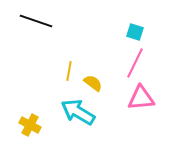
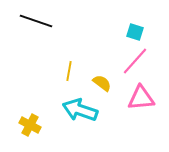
pink line: moved 2 px up; rotated 16 degrees clockwise
yellow semicircle: moved 9 px right
cyan arrow: moved 2 px right, 2 px up; rotated 12 degrees counterclockwise
